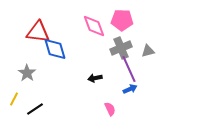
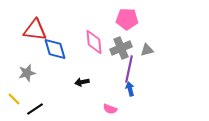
pink pentagon: moved 5 px right, 1 px up
pink diamond: moved 16 px down; rotated 15 degrees clockwise
red triangle: moved 3 px left, 2 px up
gray triangle: moved 1 px left, 1 px up
purple line: rotated 36 degrees clockwise
gray star: rotated 24 degrees clockwise
black arrow: moved 13 px left, 4 px down
blue arrow: rotated 80 degrees counterclockwise
yellow line: rotated 72 degrees counterclockwise
pink semicircle: rotated 136 degrees clockwise
